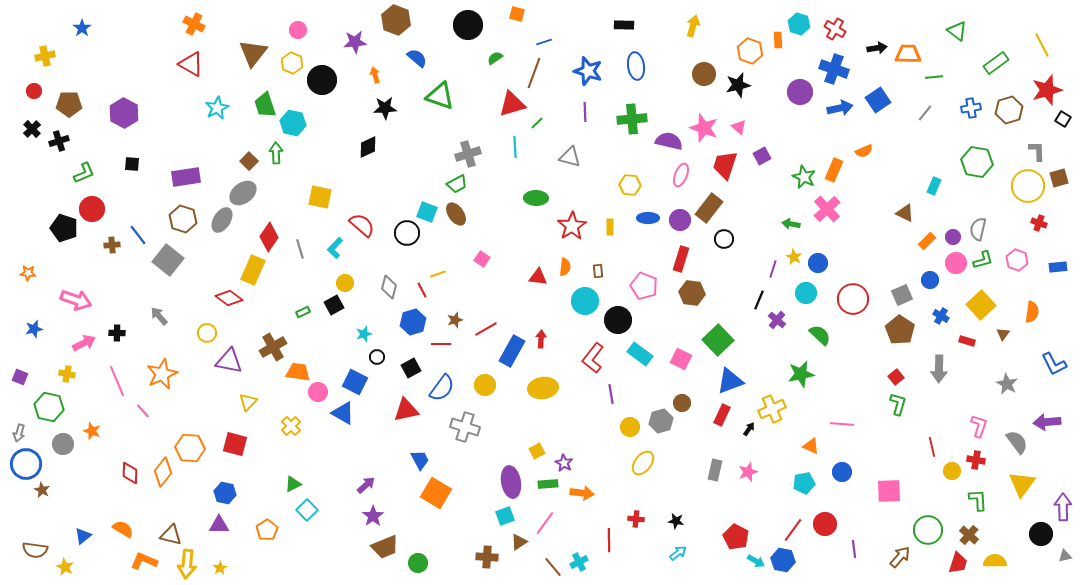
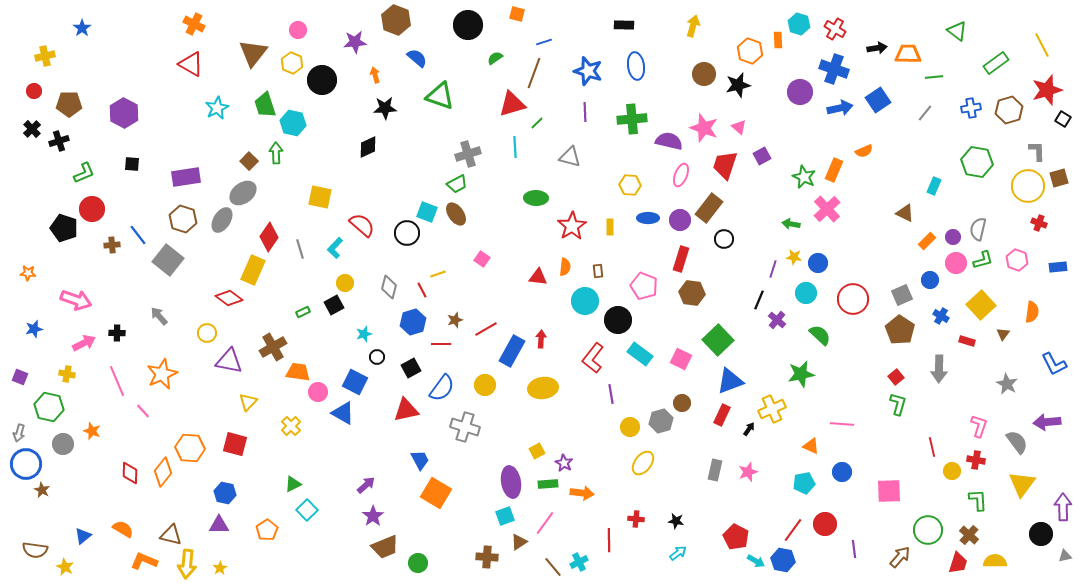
yellow star at (794, 257): rotated 21 degrees counterclockwise
